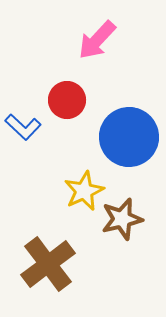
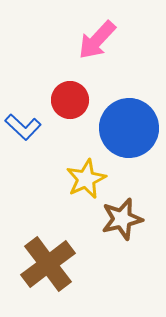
red circle: moved 3 px right
blue circle: moved 9 px up
yellow star: moved 2 px right, 12 px up
